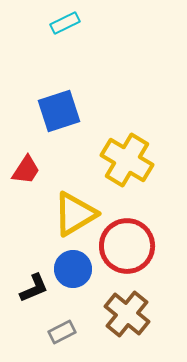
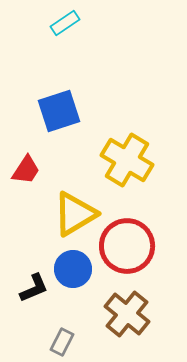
cyan rectangle: rotated 8 degrees counterclockwise
gray rectangle: moved 10 px down; rotated 36 degrees counterclockwise
